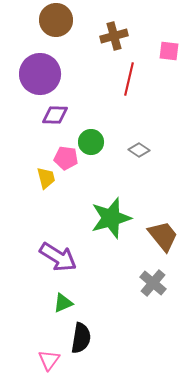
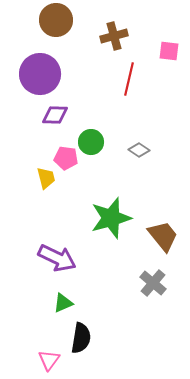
purple arrow: moved 1 px left, 1 px down; rotated 6 degrees counterclockwise
